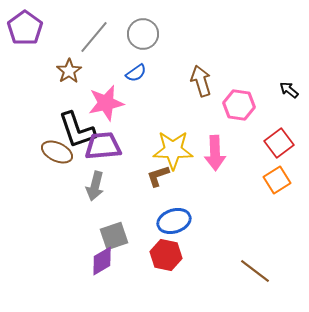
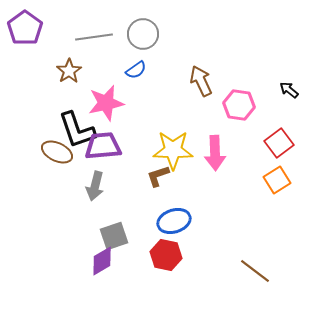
gray line: rotated 42 degrees clockwise
blue semicircle: moved 3 px up
brown arrow: rotated 8 degrees counterclockwise
